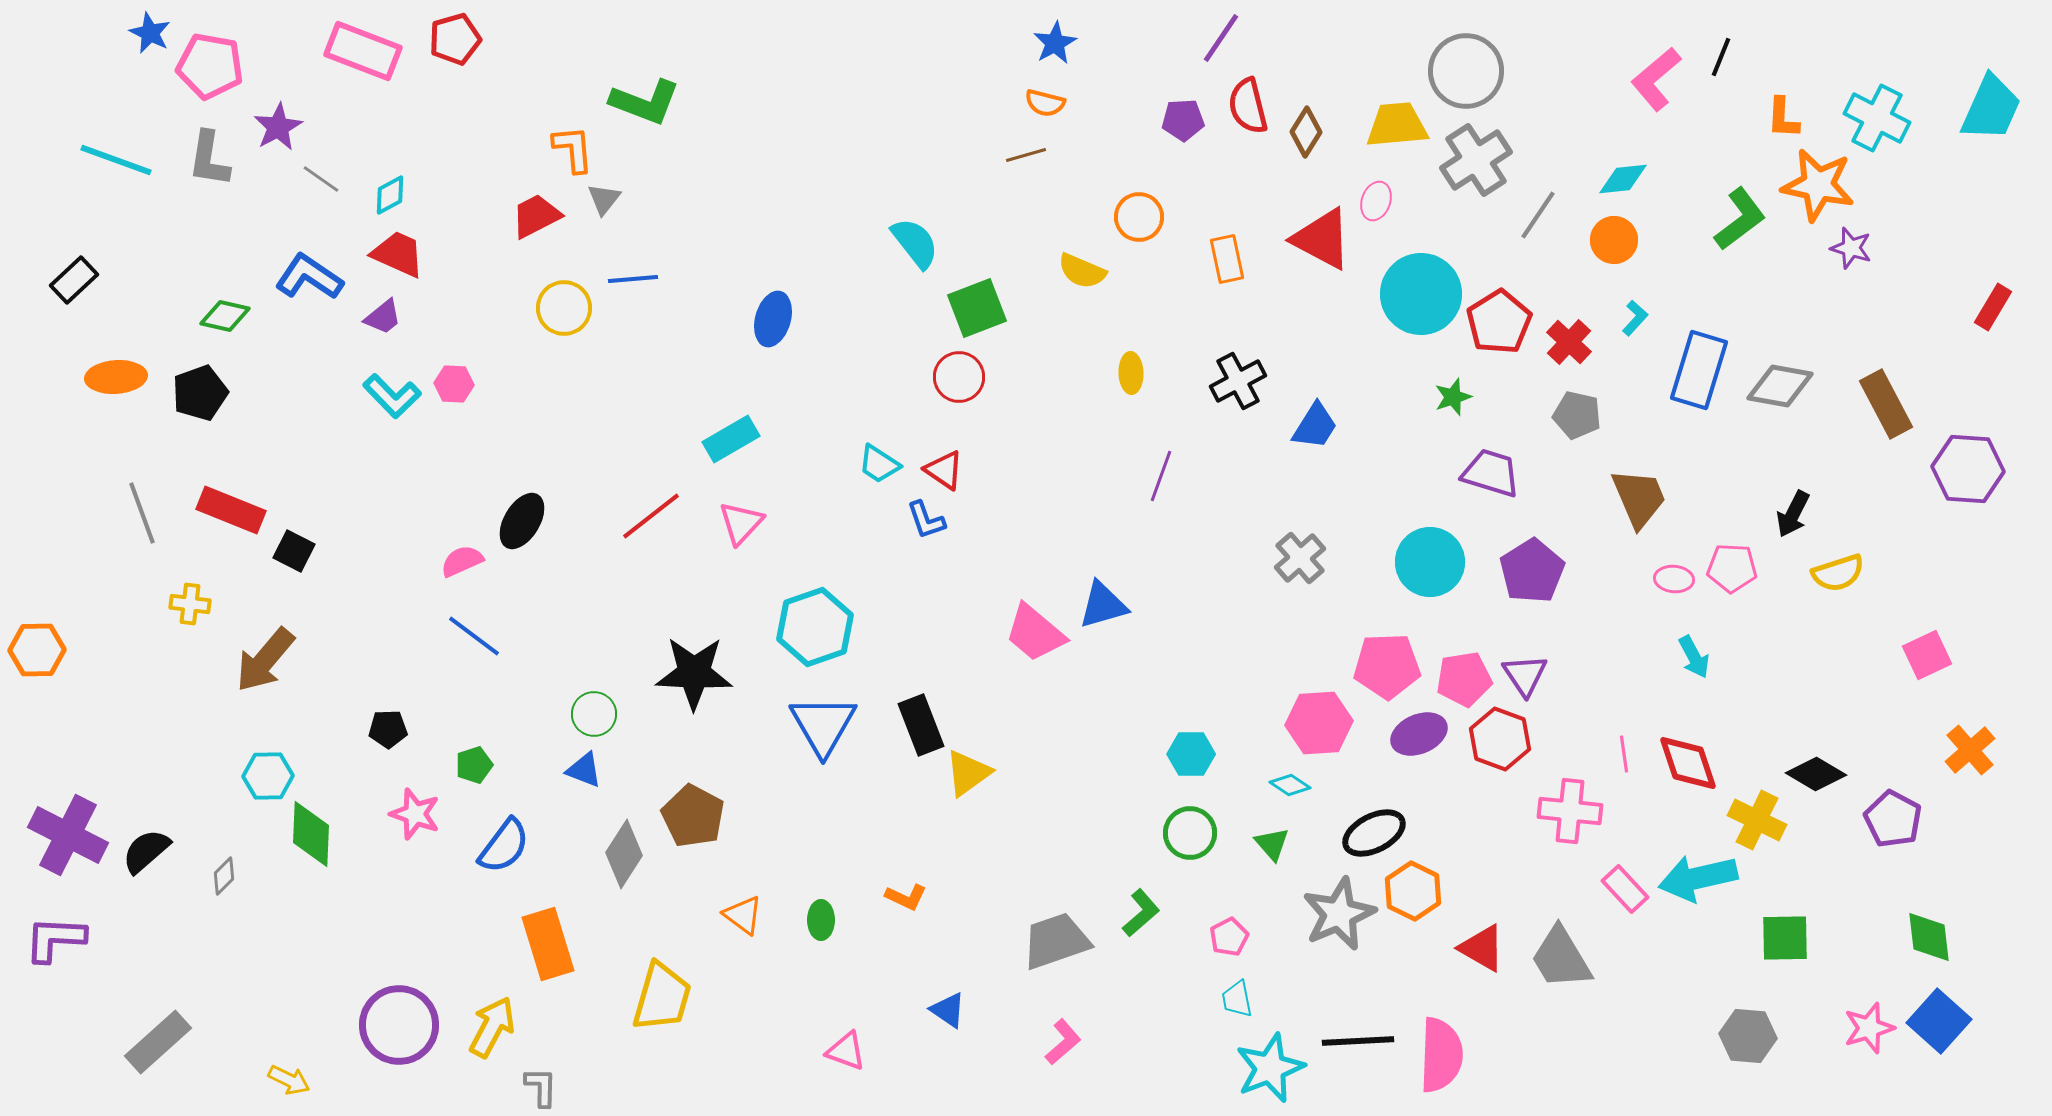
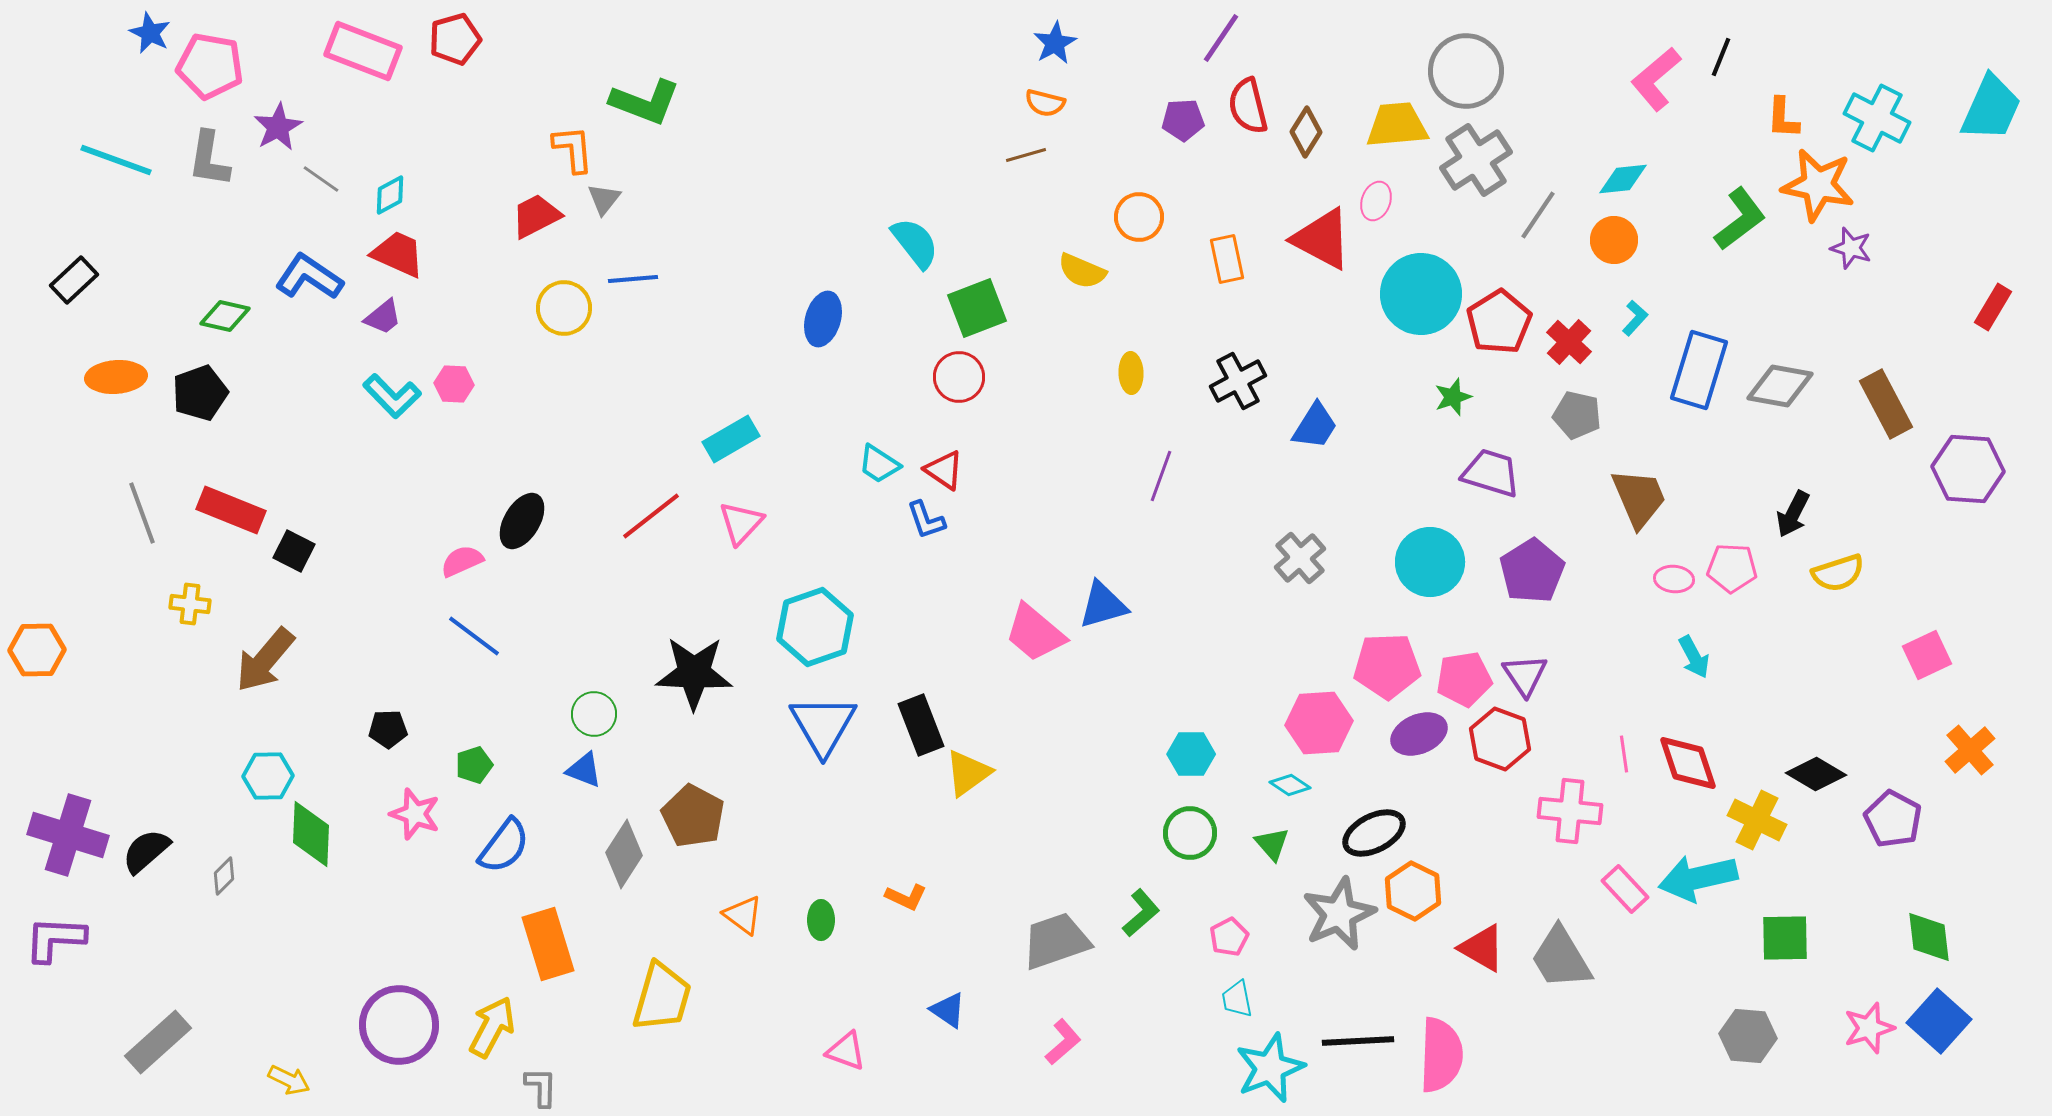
blue ellipse at (773, 319): moved 50 px right
purple cross at (68, 835): rotated 10 degrees counterclockwise
